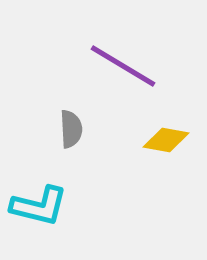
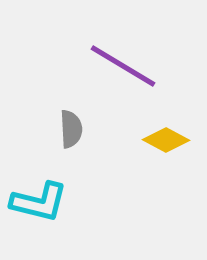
yellow diamond: rotated 18 degrees clockwise
cyan L-shape: moved 4 px up
